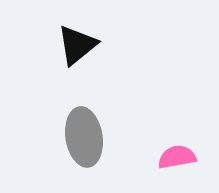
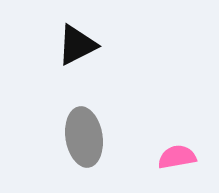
black triangle: rotated 12 degrees clockwise
